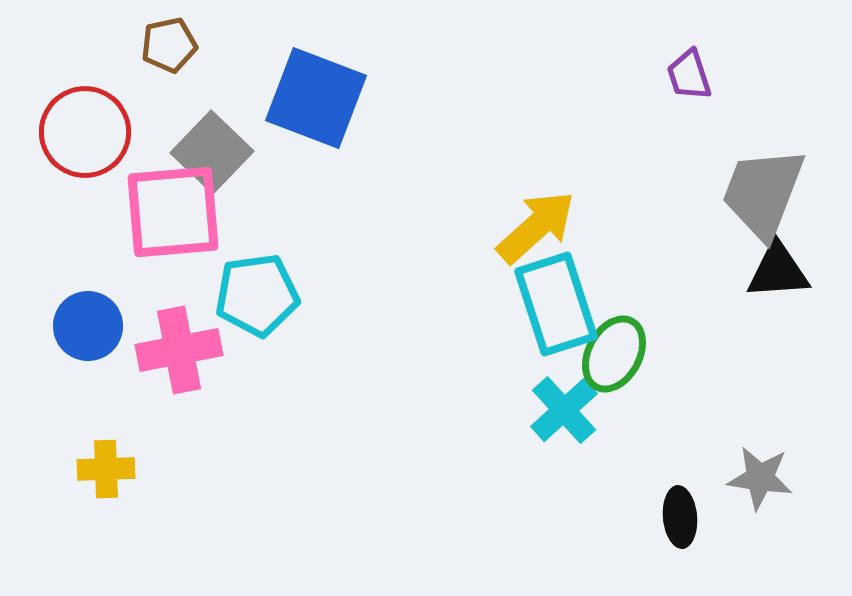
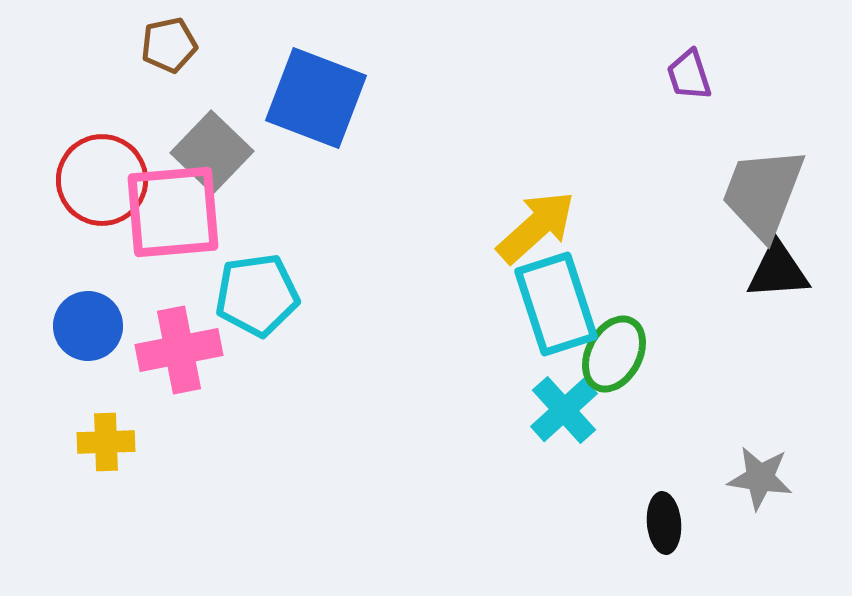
red circle: moved 17 px right, 48 px down
yellow cross: moved 27 px up
black ellipse: moved 16 px left, 6 px down
